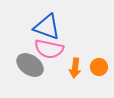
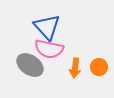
blue triangle: rotated 28 degrees clockwise
